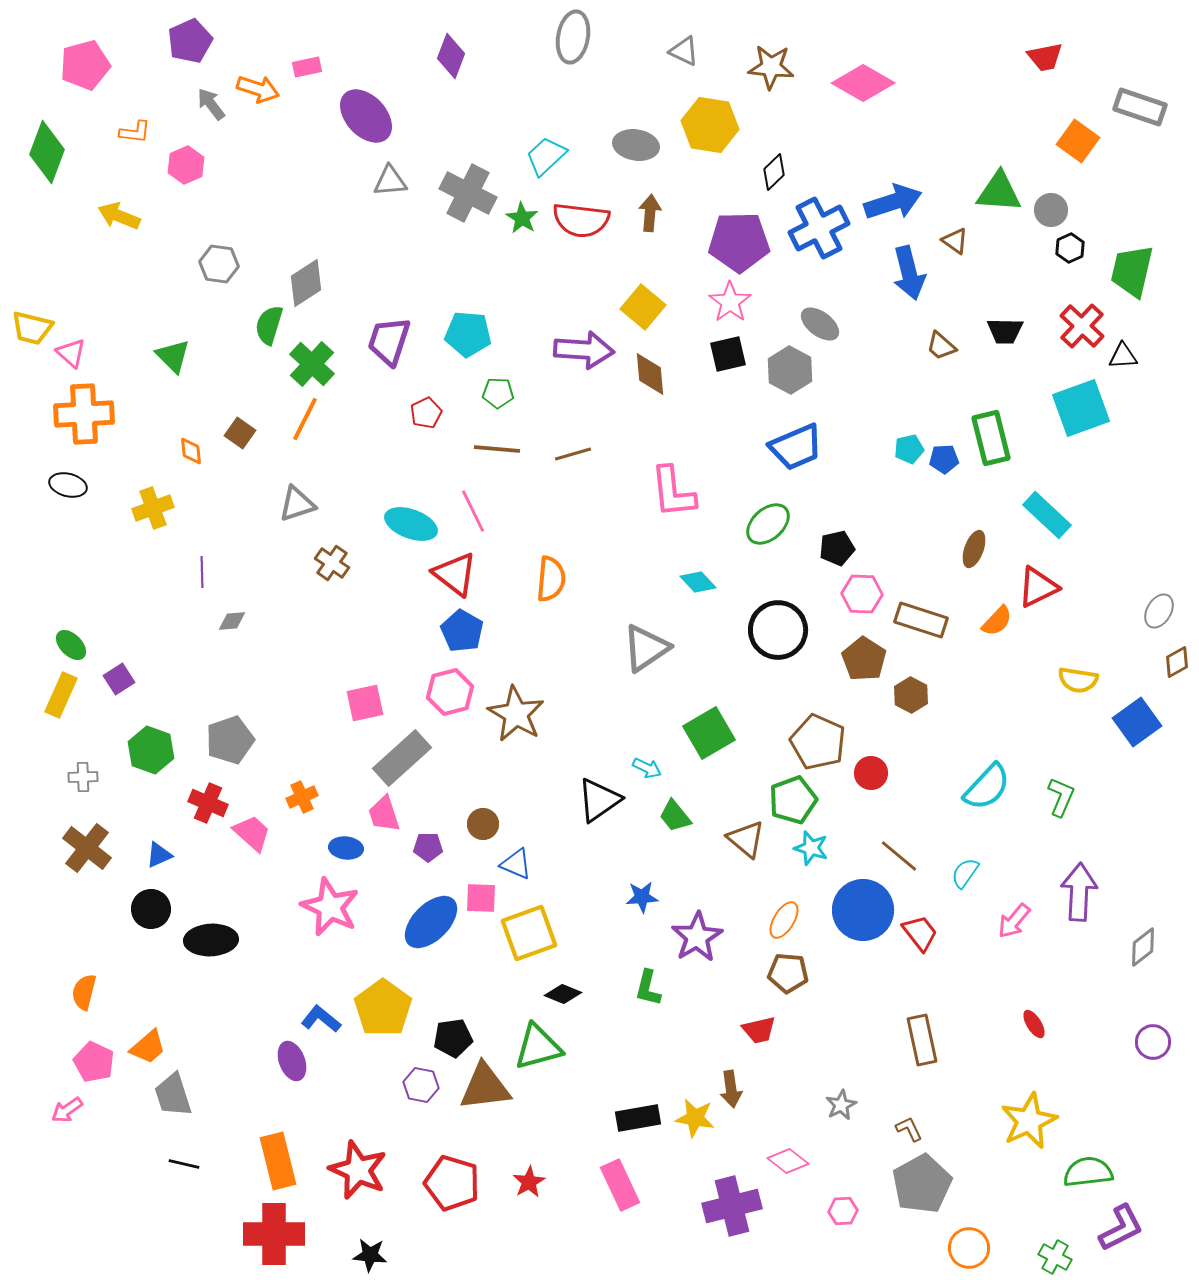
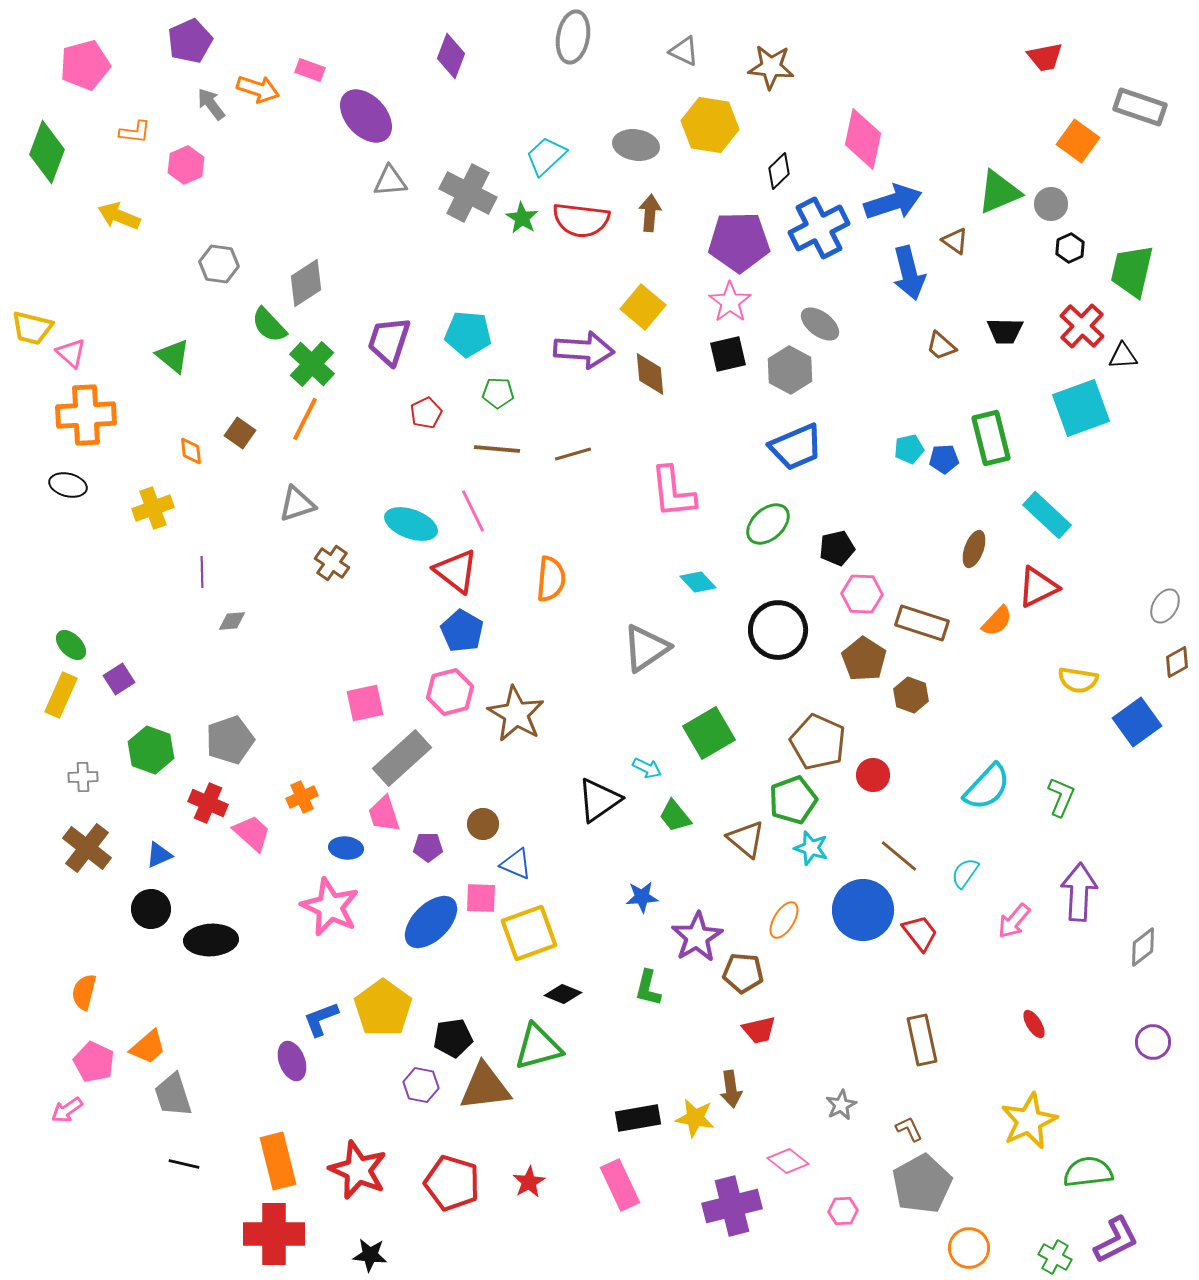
pink rectangle at (307, 67): moved 3 px right, 3 px down; rotated 32 degrees clockwise
pink diamond at (863, 83): moved 56 px down; rotated 72 degrees clockwise
black diamond at (774, 172): moved 5 px right, 1 px up
green triangle at (999, 192): rotated 27 degrees counterclockwise
gray circle at (1051, 210): moved 6 px up
green semicircle at (269, 325): rotated 60 degrees counterclockwise
green triangle at (173, 356): rotated 6 degrees counterclockwise
orange cross at (84, 414): moved 2 px right, 1 px down
red triangle at (455, 574): moved 1 px right, 3 px up
gray ellipse at (1159, 611): moved 6 px right, 5 px up
brown rectangle at (921, 620): moved 1 px right, 3 px down
brown hexagon at (911, 695): rotated 8 degrees counterclockwise
red circle at (871, 773): moved 2 px right, 2 px down
brown pentagon at (788, 973): moved 45 px left
blue L-shape at (321, 1019): rotated 60 degrees counterclockwise
purple L-shape at (1121, 1228): moved 5 px left, 12 px down
